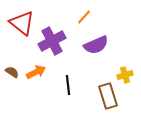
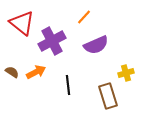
yellow cross: moved 1 px right, 2 px up
